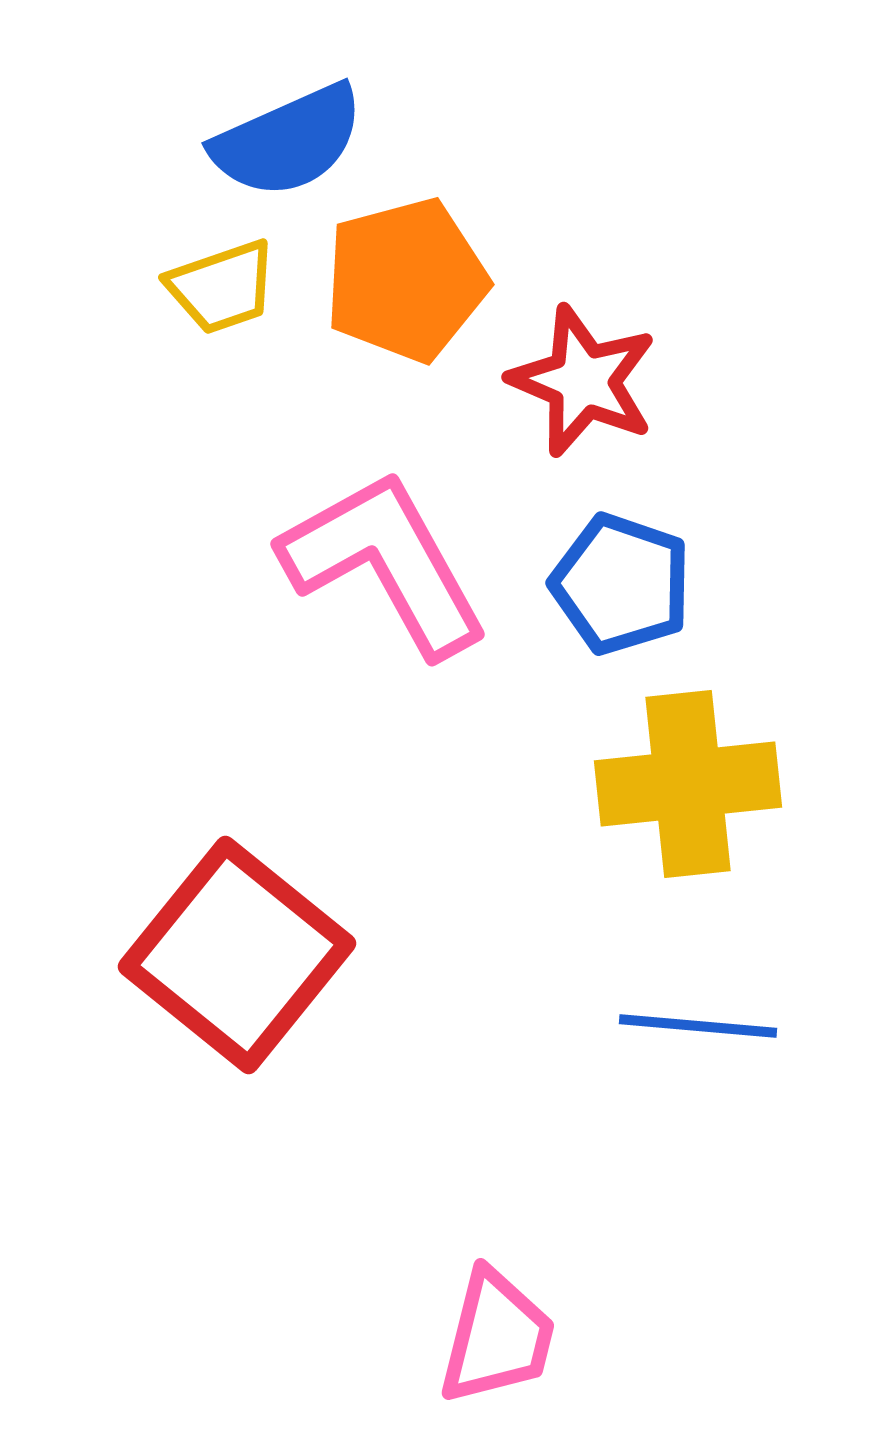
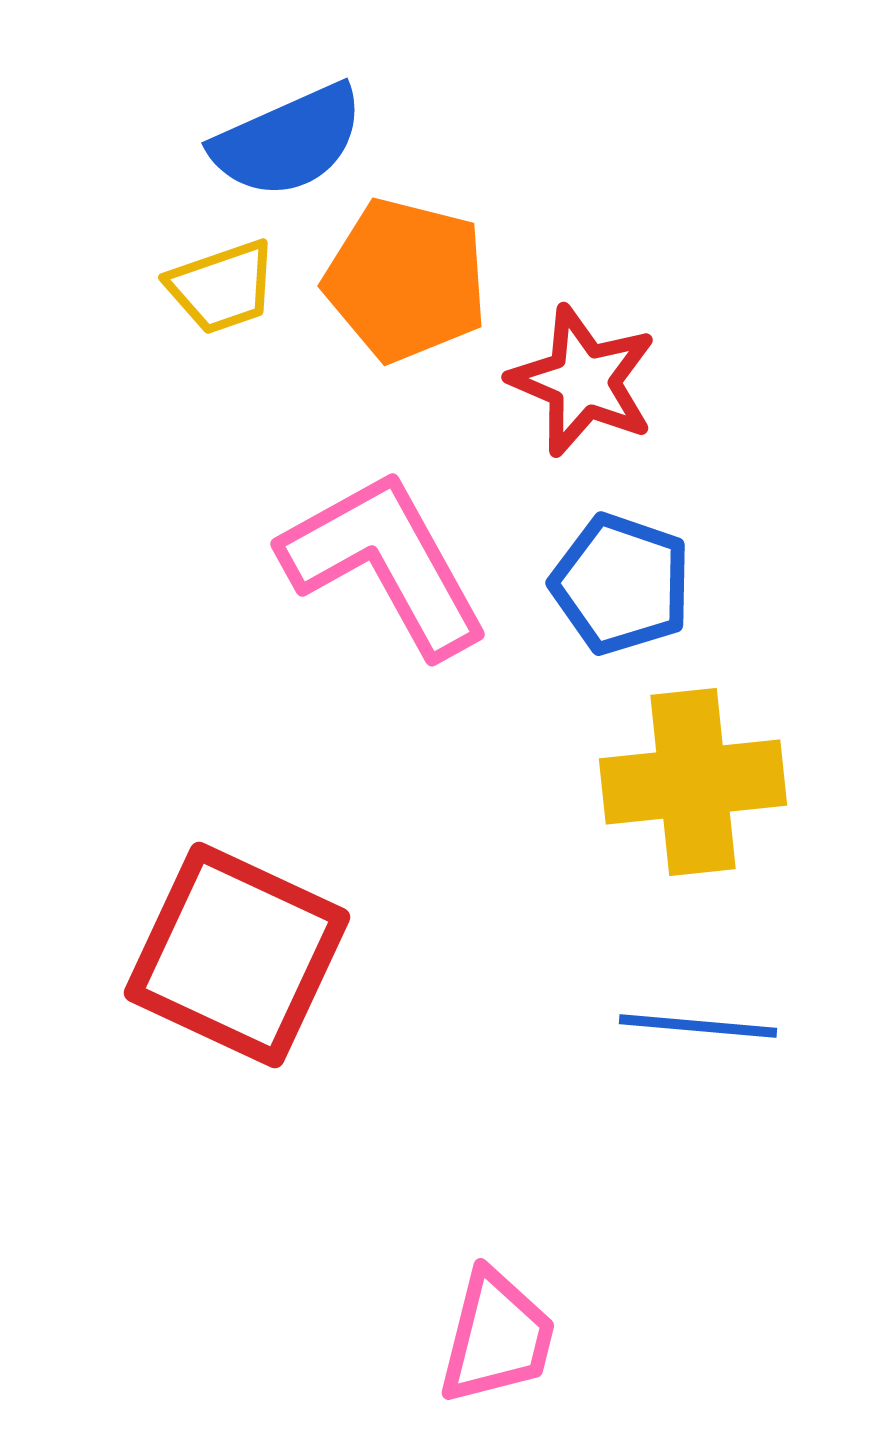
orange pentagon: rotated 29 degrees clockwise
yellow cross: moved 5 px right, 2 px up
red square: rotated 14 degrees counterclockwise
